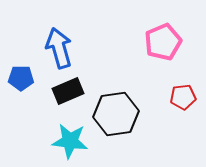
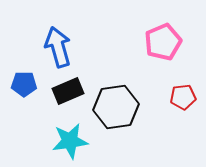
blue arrow: moved 1 px left, 1 px up
blue pentagon: moved 3 px right, 6 px down
black hexagon: moved 7 px up
cyan star: rotated 15 degrees counterclockwise
